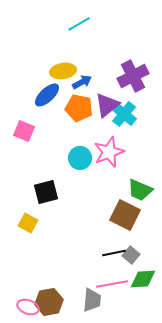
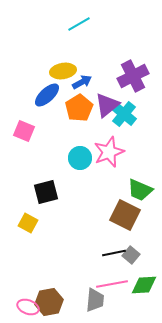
orange pentagon: rotated 28 degrees clockwise
green diamond: moved 1 px right, 6 px down
gray trapezoid: moved 3 px right
